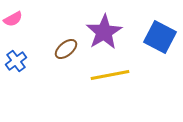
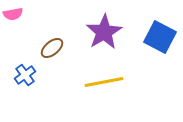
pink semicircle: moved 5 px up; rotated 18 degrees clockwise
brown ellipse: moved 14 px left, 1 px up
blue cross: moved 9 px right, 14 px down
yellow line: moved 6 px left, 7 px down
